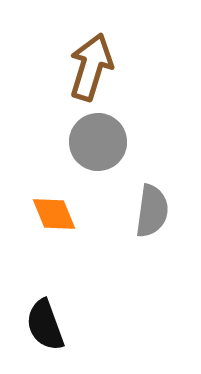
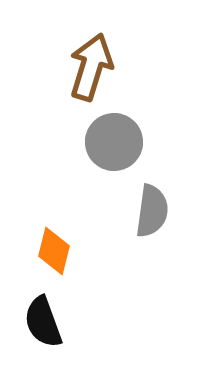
gray circle: moved 16 px right
orange diamond: moved 37 px down; rotated 36 degrees clockwise
black semicircle: moved 2 px left, 3 px up
